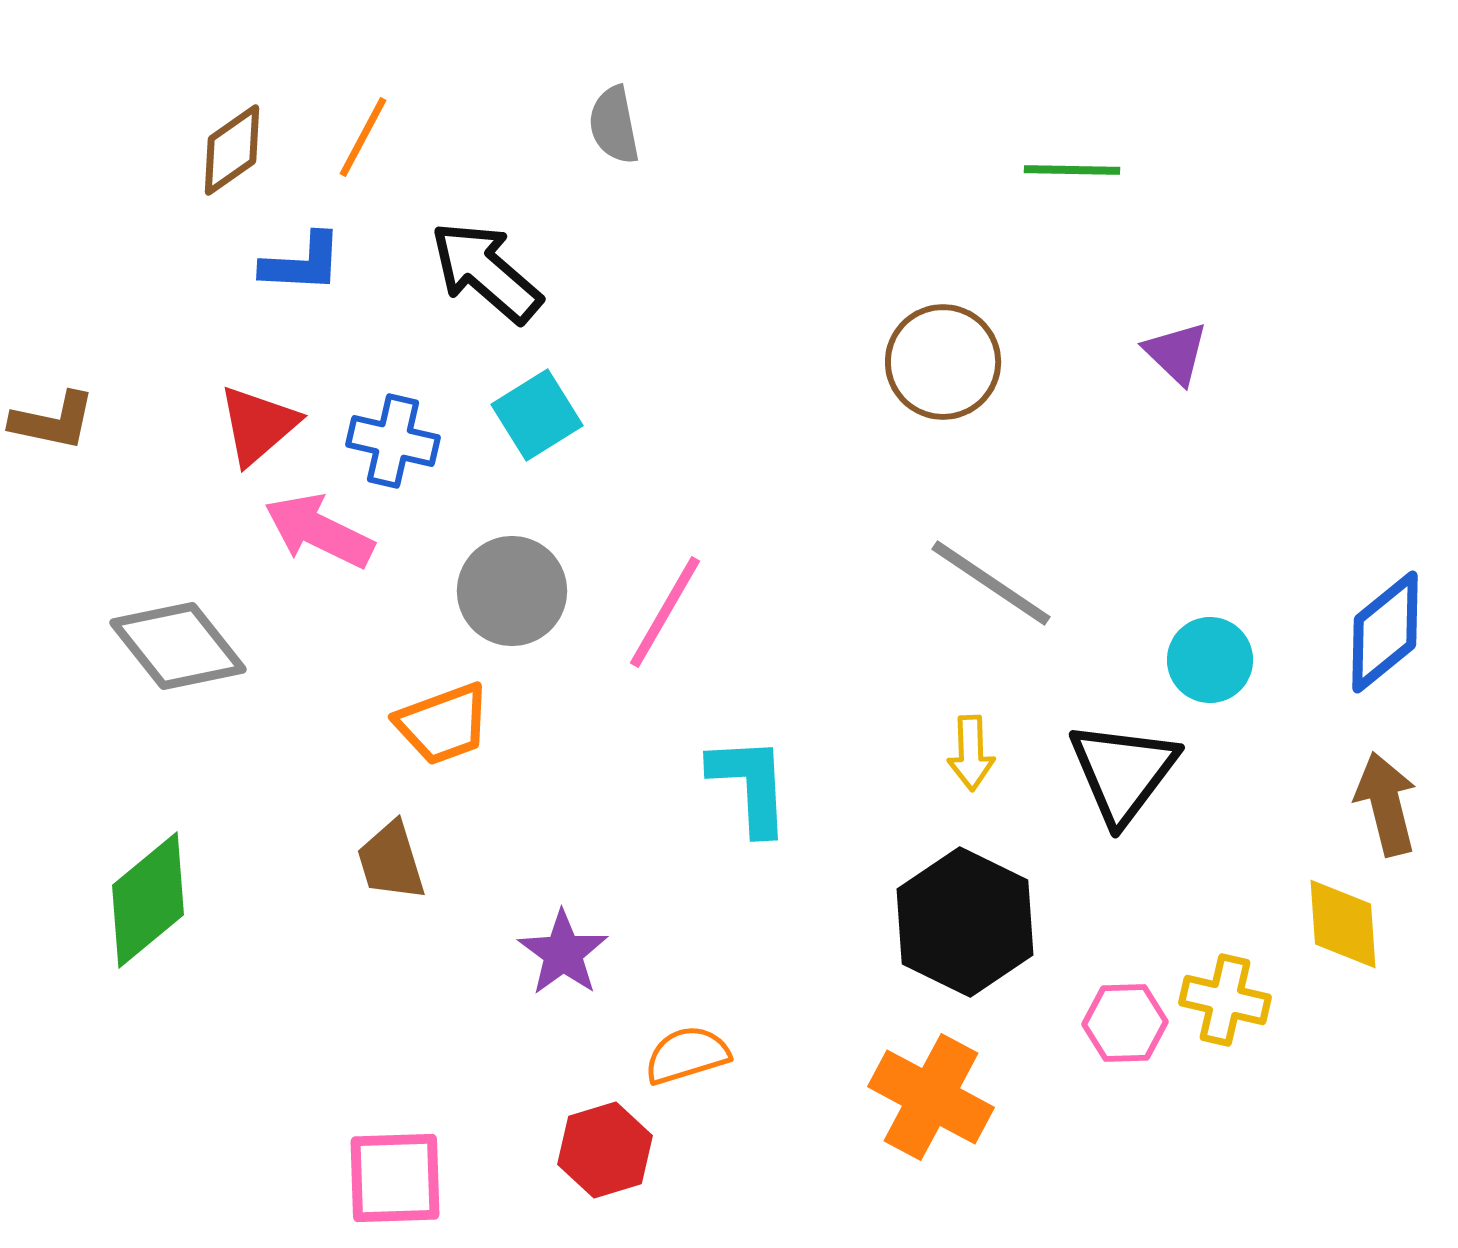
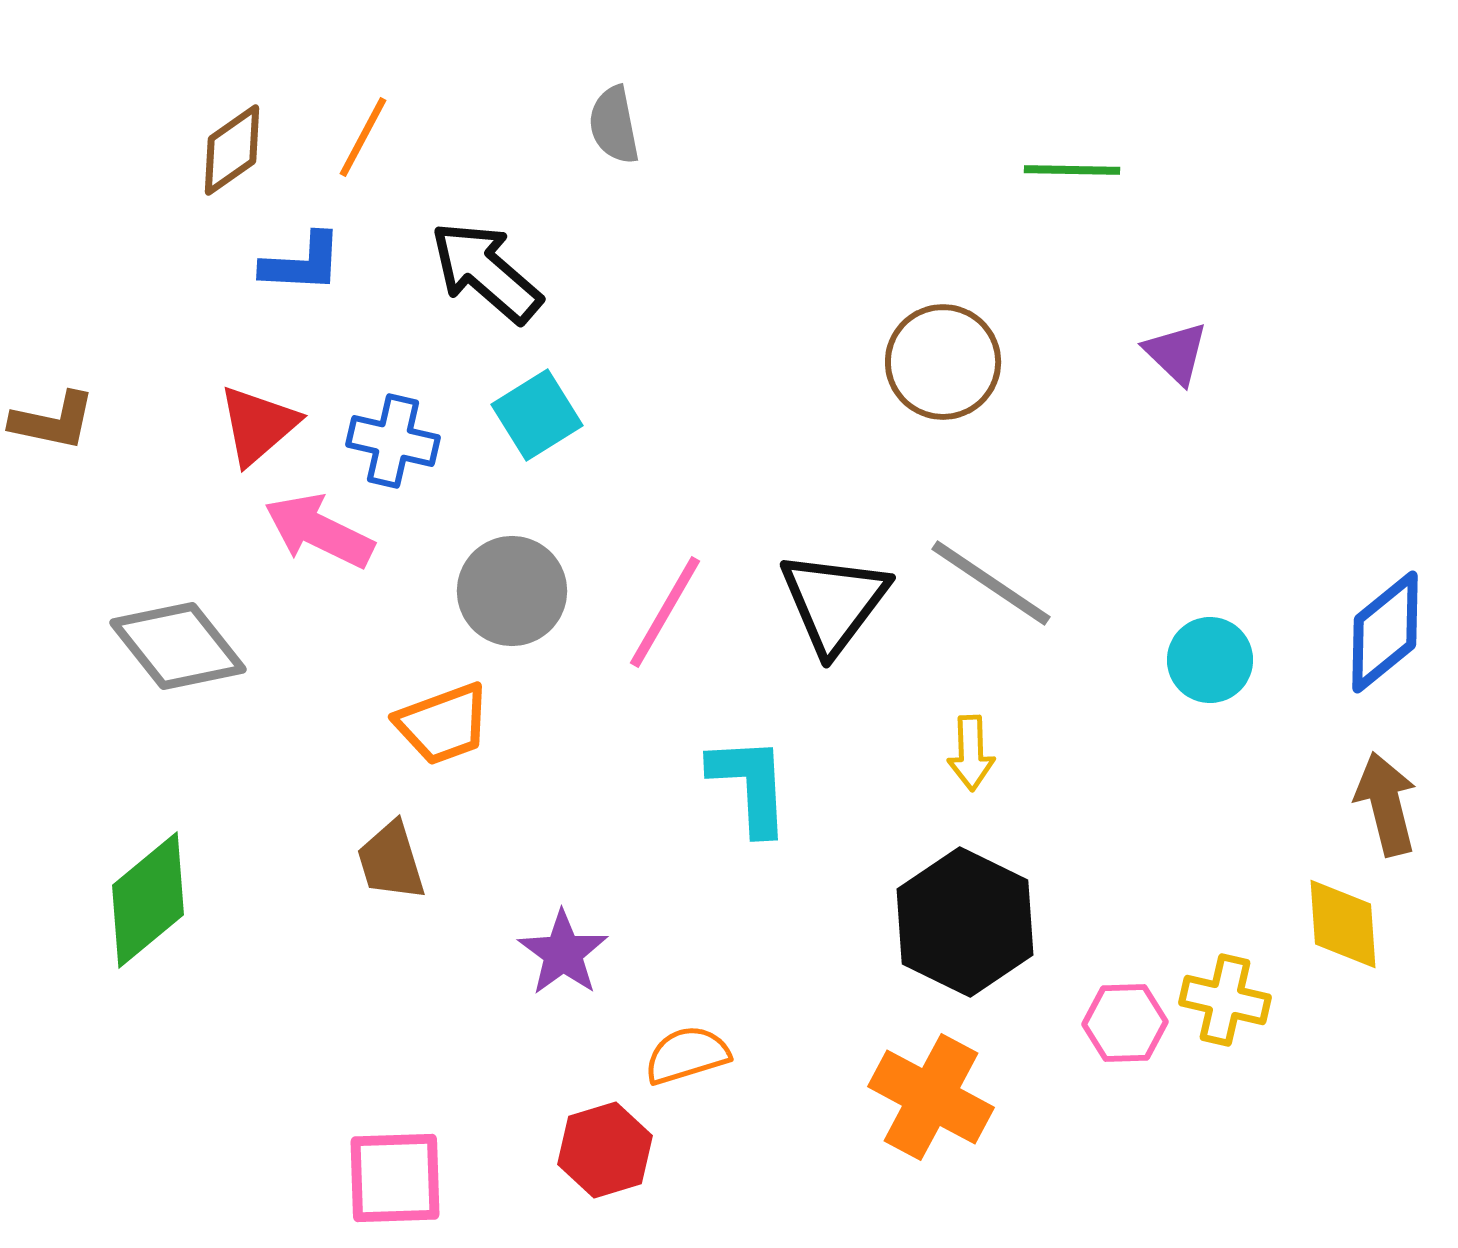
black triangle: moved 289 px left, 170 px up
